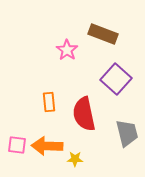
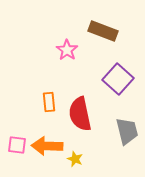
brown rectangle: moved 3 px up
purple square: moved 2 px right
red semicircle: moved 4 px left
gray trapezoid: moved 2 px up
yellow star: rotated 21 degrees clockwise
